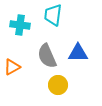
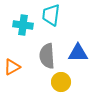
cyan trapezoid: moved 2 px left
cyan cross: moved 3 px right
gray semicircle: rotated 20 degrees clockwise
yellow circle: moved 3 px right, 3 px up
